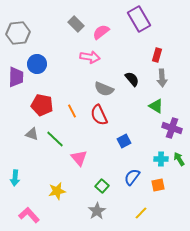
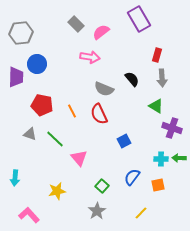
gray hexagon: moved 3 px right
red semicircle: moved 1 px up
gray triangle: moved 2 px left
green arrow: moved 1 px up; rotated 56 degrees counterclockwise
